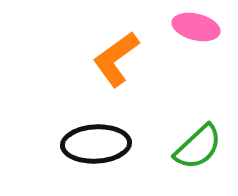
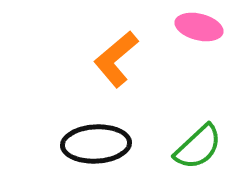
pink ellipse: moved 3 px right
orange L-shape: rotated 4 degrees counterclockwise
